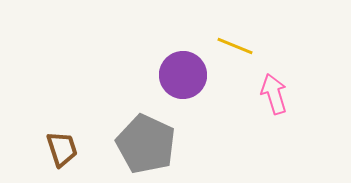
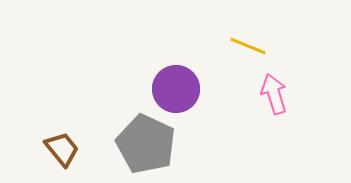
yellow line: moved 13 px right
purple circle: moved 7 px left, 14 px down
brown trapezoid: rotated 21 degrees counterclockwise
